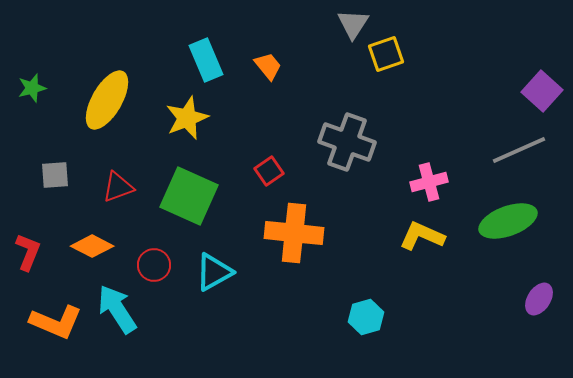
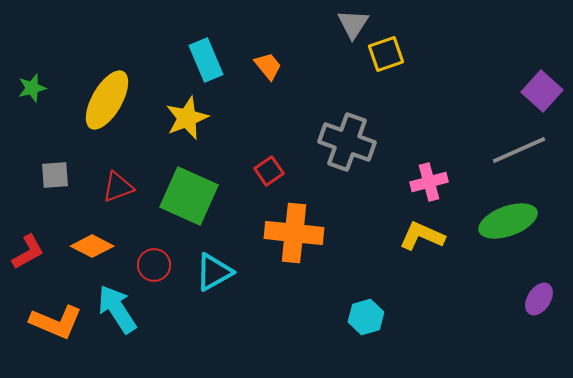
red L-shape: rotated 39 degrees clockwise
